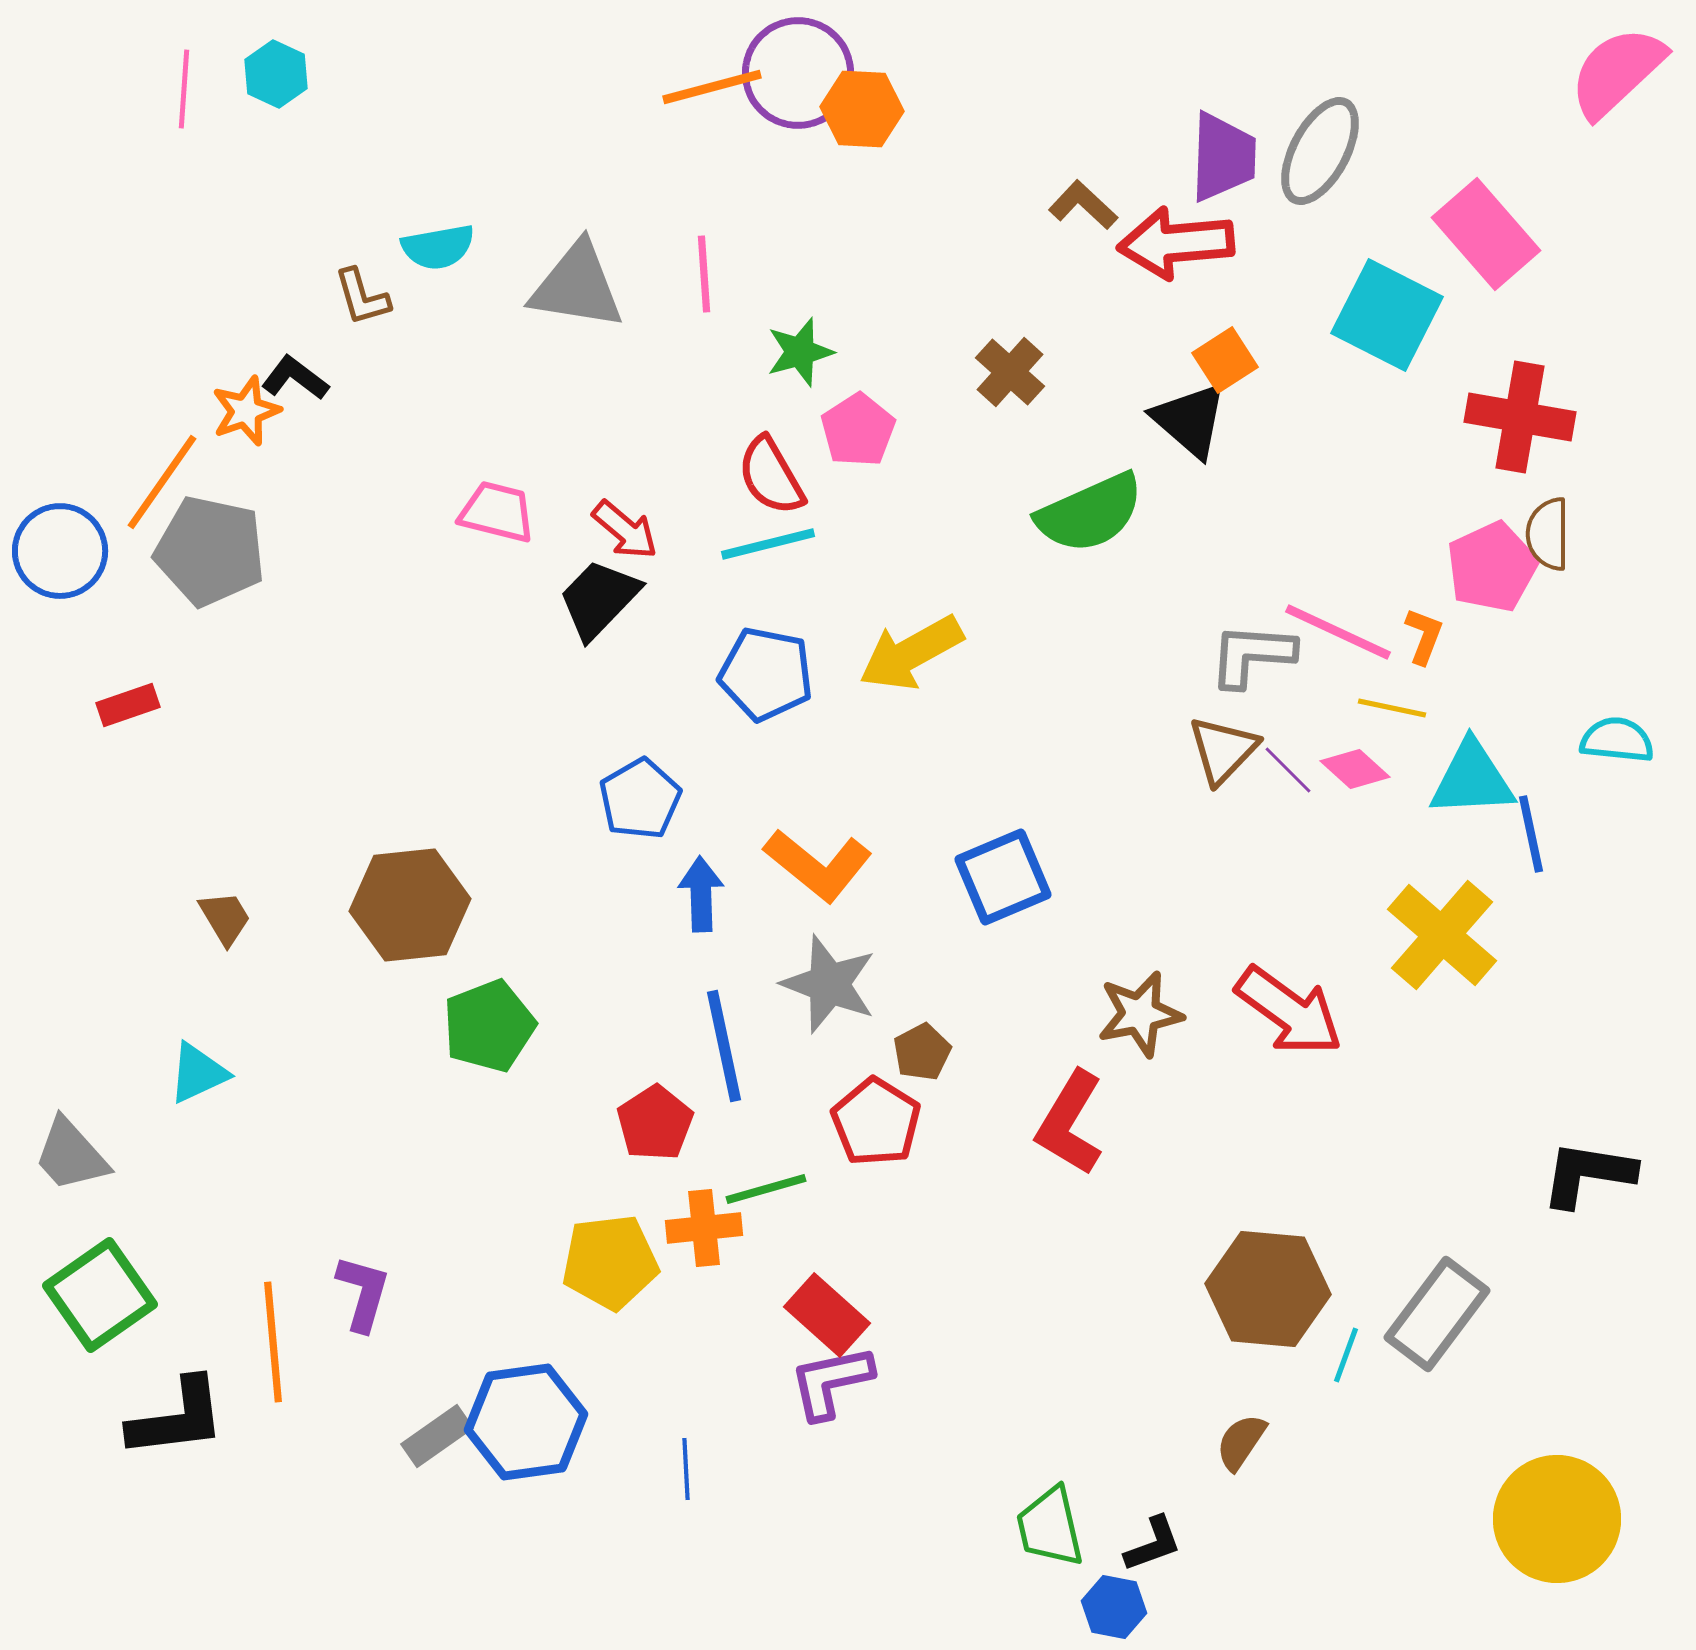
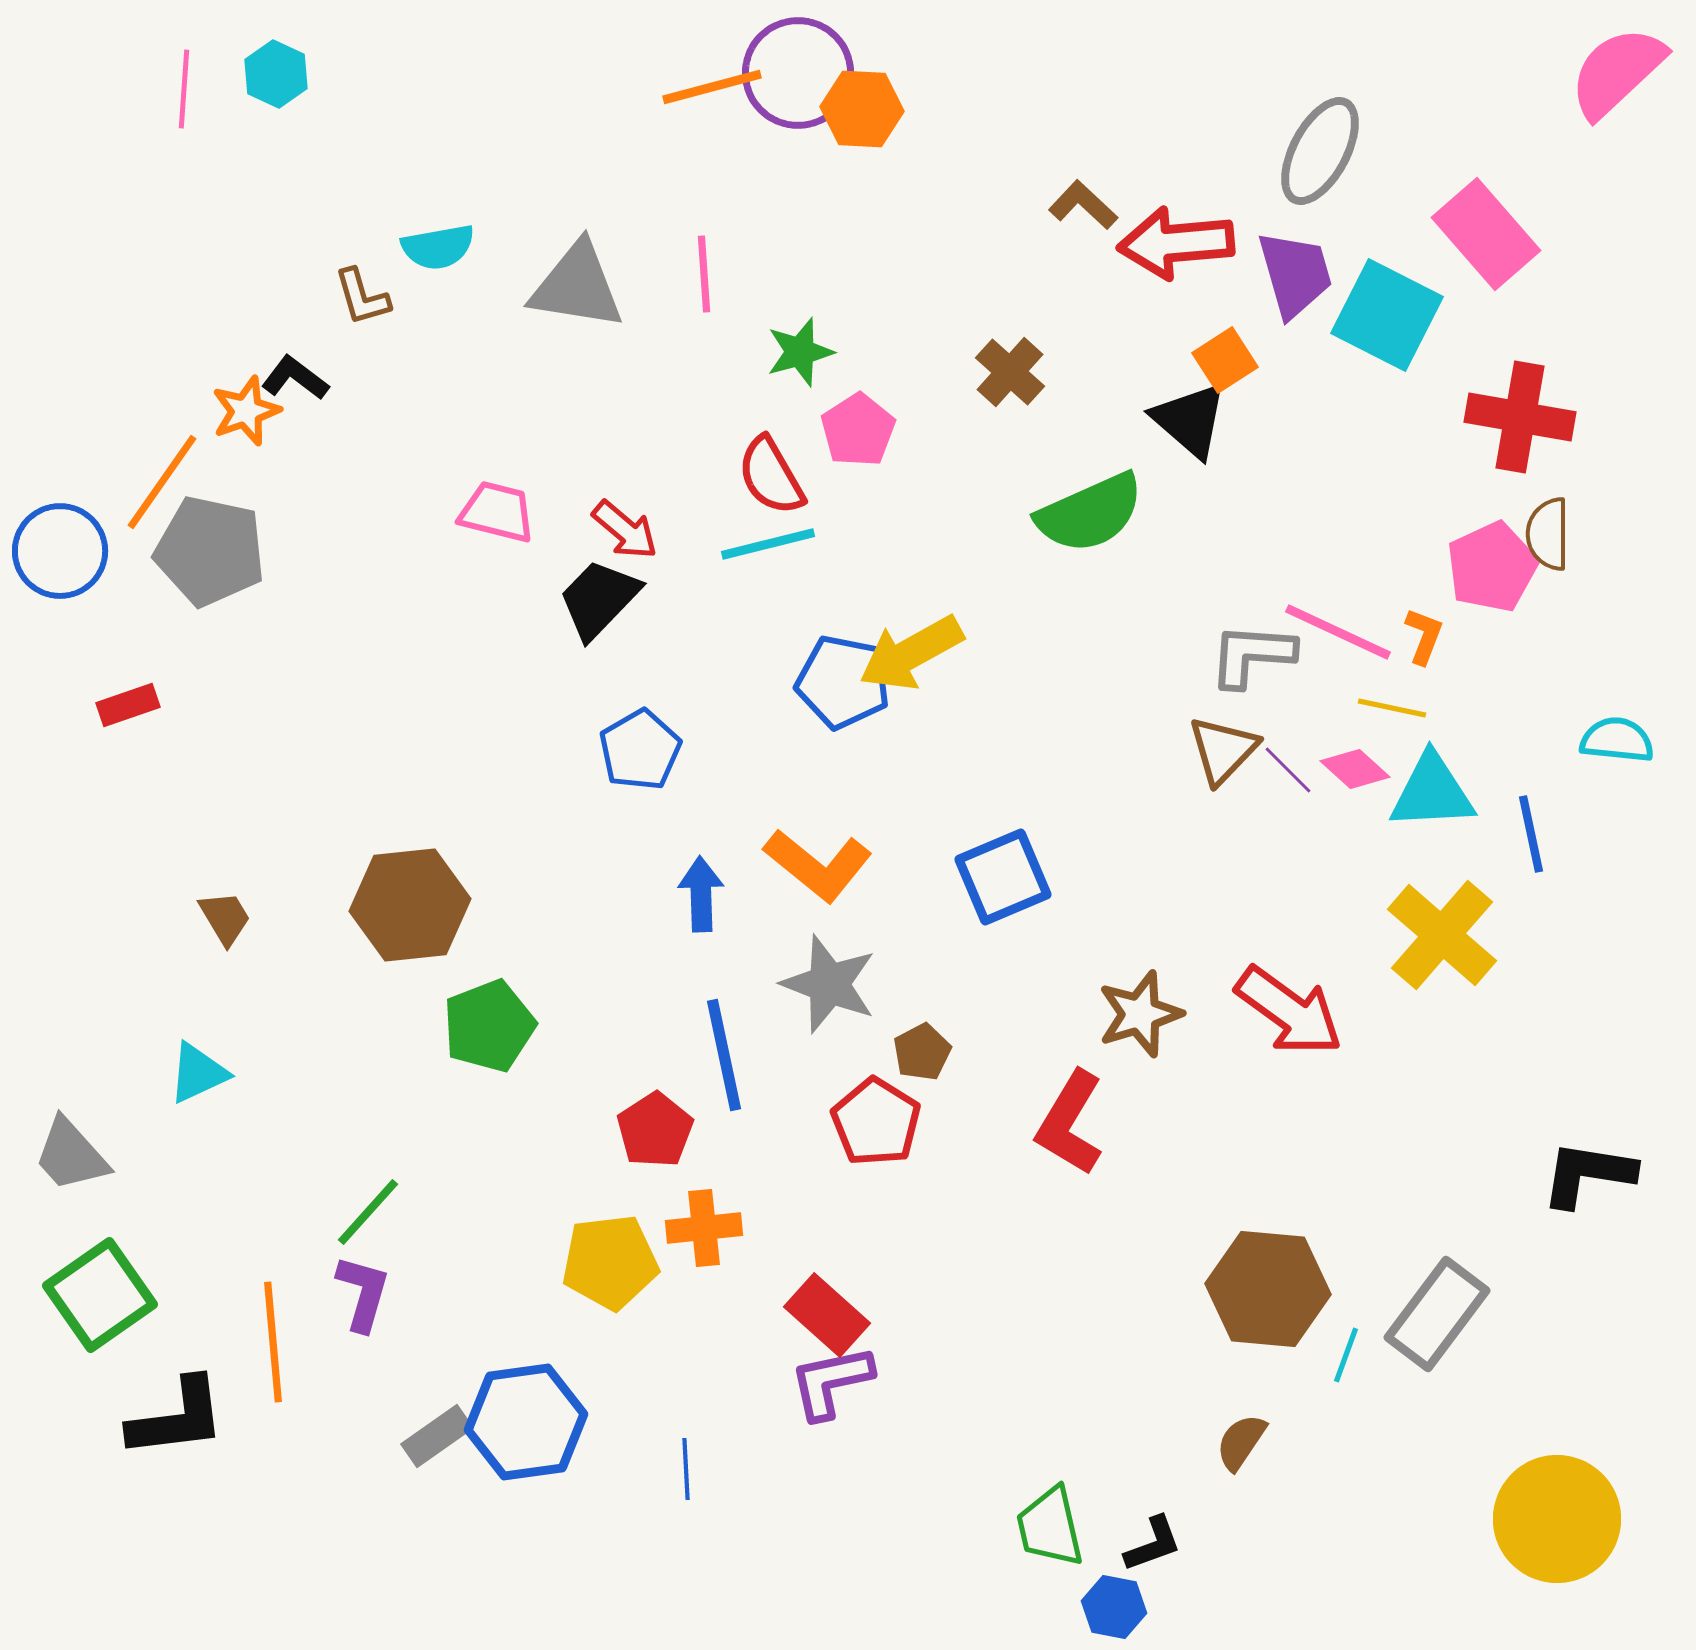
purple trapezoid at (1223, 157): moved 72 px right, 117 px down; rotated 18 degrees counterclockwise
blue pentagon at (766, 674): moved 77 px right, 8 px down
cyan triangle at (1472, 779): moved 40 px left, 13 px down
blue pentagon at (640, 799): moved 49 px up
brown star at (1140, 1014): rotated 6 degrees counterclockwise
blue line at (724, 1046): moved 9 px down
red pentagon at (655, 1123): moved 7 px down
green line at (766, 1189): moved 398 px left, 23 px down; rotated 32 degrees counterclockwise
